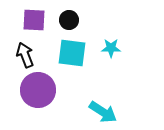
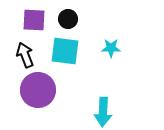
black circle: moved 1 px left, 1 px up
cyan square: moved 7 px left, 2 px up
cyan arrow: rotated 60 degrees clockwise
